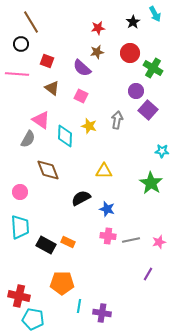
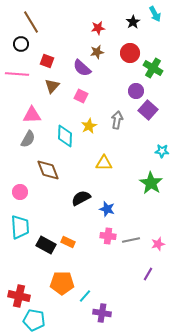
brown triangle: moved 2 px up; rotated 35 degrees clockwise
pink triangle: moved 9 px left, 5 px up; rotated 36 degrees counterclockwise
yellow star: rotated 28 degrees clockwise
yellow triangle: moved 8 px up
pink star: moved 1 px left, 2 px down
cyan line: moved 6 px right, 10 px up; rotated 32 degrees clockwise
cyan pentagon: moved 1 px right, 1 px down
